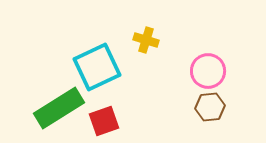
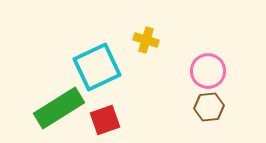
brown hexagon: moved 1 px left
red square: moved 1 px right, 1 px up
